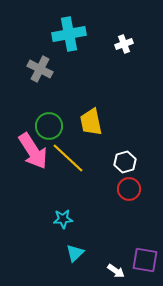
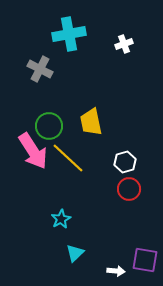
cyan star: moved 2 px left; rotated 24 degrees counterclockwise
white arrow: rotated 30 degrees counterclockwise
